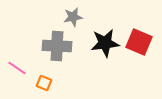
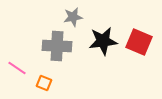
black star: moved 2 px left, 2 px up
